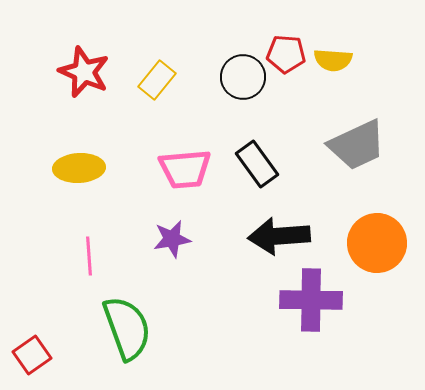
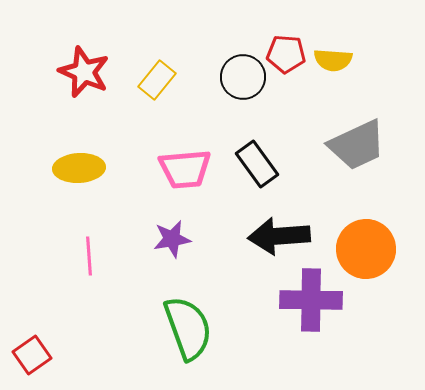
orange circle: moved 11 px left, 6 px down
green semicircle: moved 61 px right
